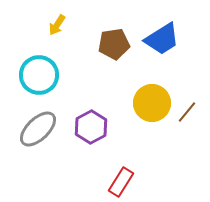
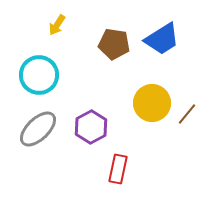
brown pentagon: rotated 16 degrees clockwise
brown line: moved 2 px down
red rectangle: moved 3 px left, 13 px up; rotated 20 degrees counterclockwise
